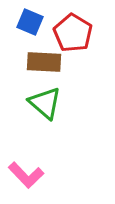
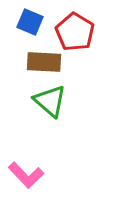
red pentagon: moved 2 px right, 1 px up
green triangle: moved 5 px right, 2 px up
